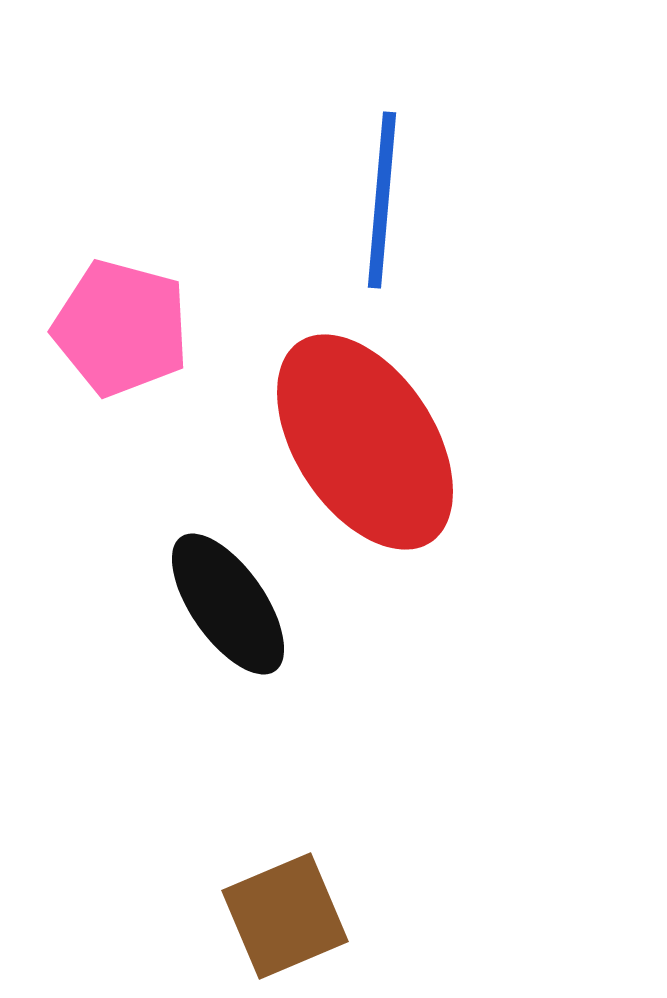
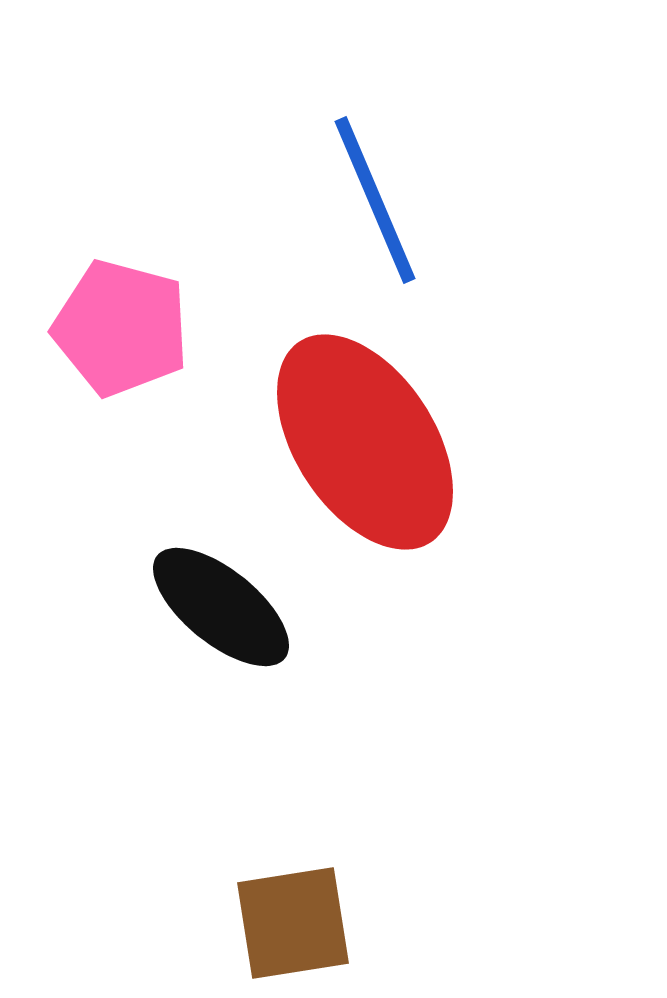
blue line: moved 7 px left; rotated 28 degrees counterclockwise
black ellipse: moved 7 px left, 3 px down; rotated 16 degrees counterclockwise
brown square: moved 8 px right, 7 px down; rotated 14 degrees clockwise
